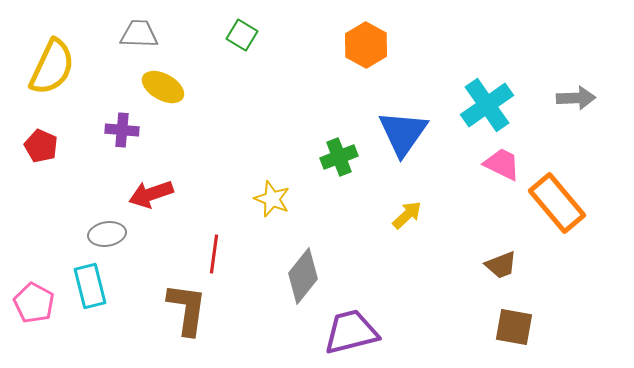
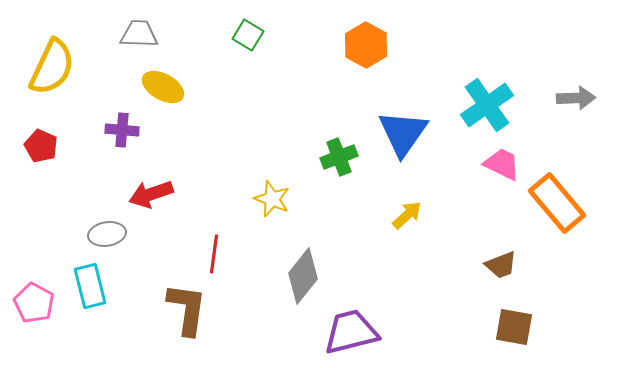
green square: moved 6 px right
